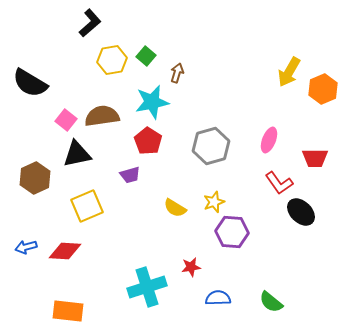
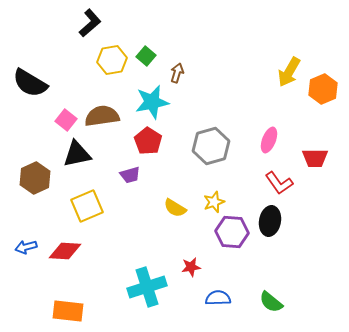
black ellipse: moved 31 px left, 9 px down; rotated 56 degrees clockwise
